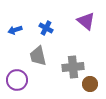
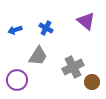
gray trapezoid: rotated 135 degrees counterclockwise
gray cross: rotated 20 degrees counterclockwise
brown circle: moved 2 px right, 2 px up
